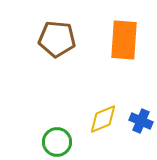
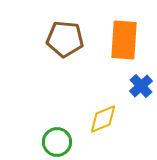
brown pentagon: moved 8 px right
blue cross: moved 35 px up; rotated 25 degrees clockwise
